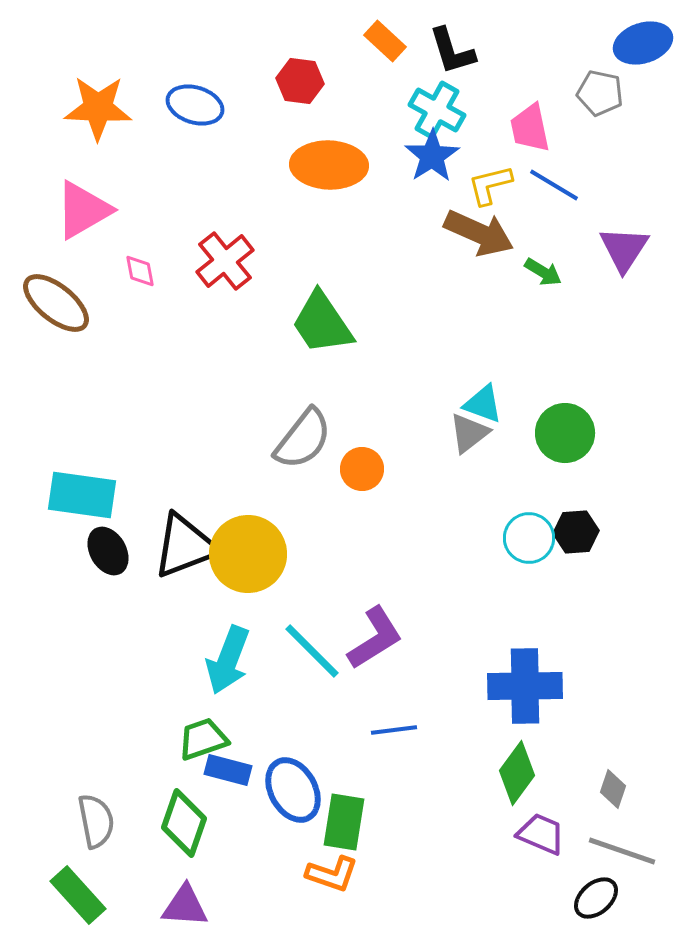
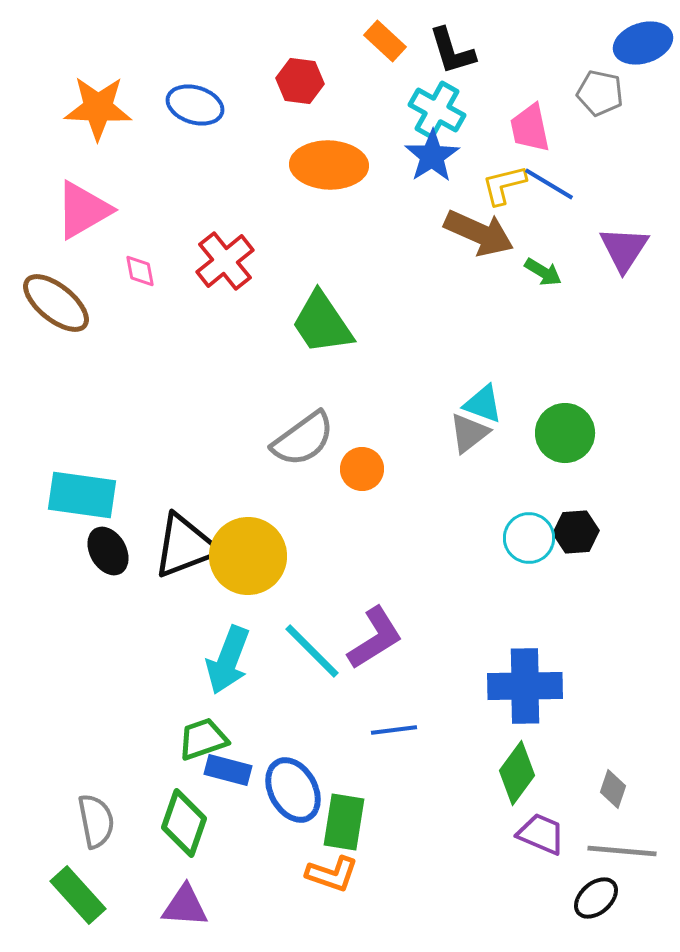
yellow L-shape at (490, 185): moved 14 px right
blue line at (554, 185): moved 5 px left, 1 px up
gray semicircle at (303, 439): rotated 16 degrees clockwise
yellow circle at (248, 554): moved 2 px down
gray line at (622, 851): rotated 14 degrees counterclockwise
